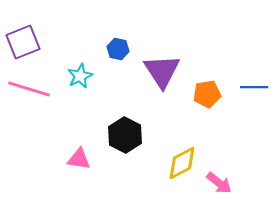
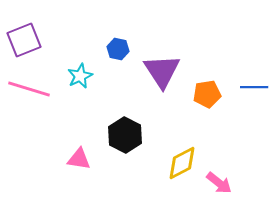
purple square: moved 1 px right, 2 px up
